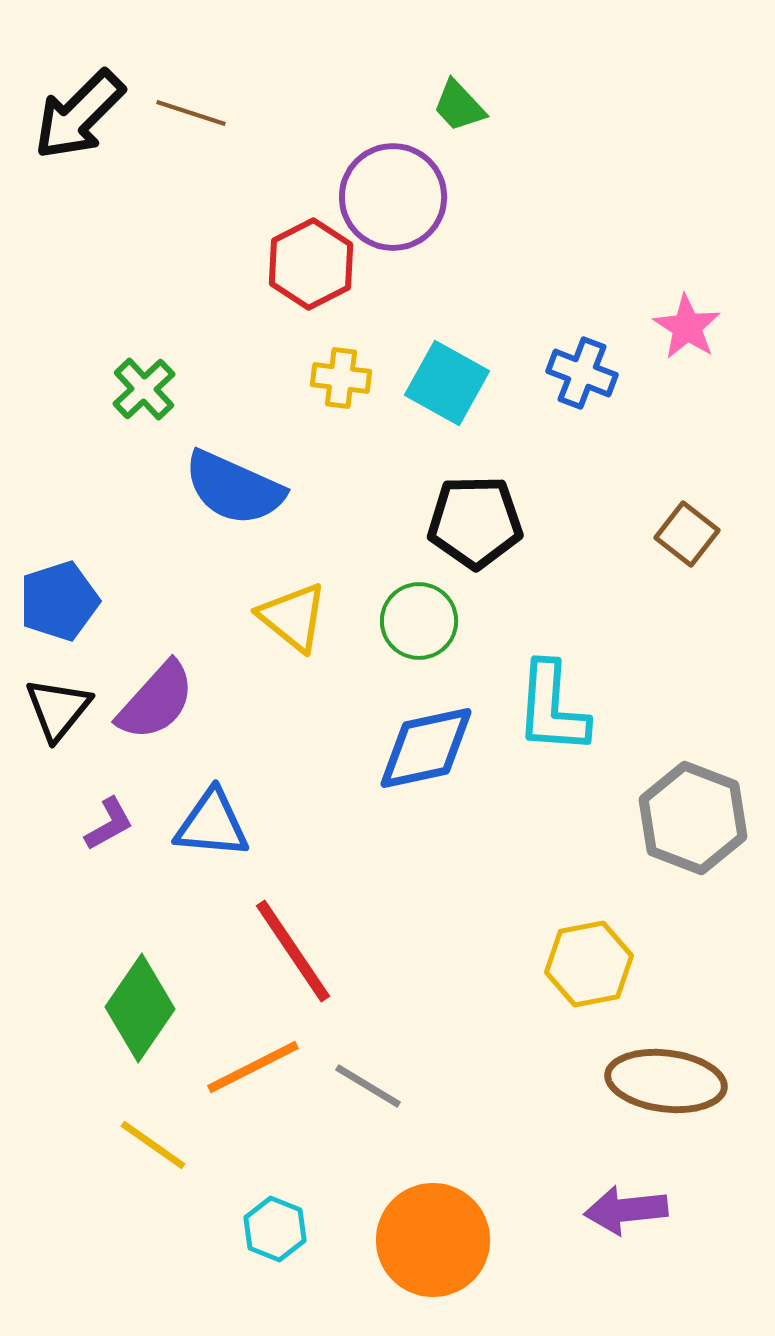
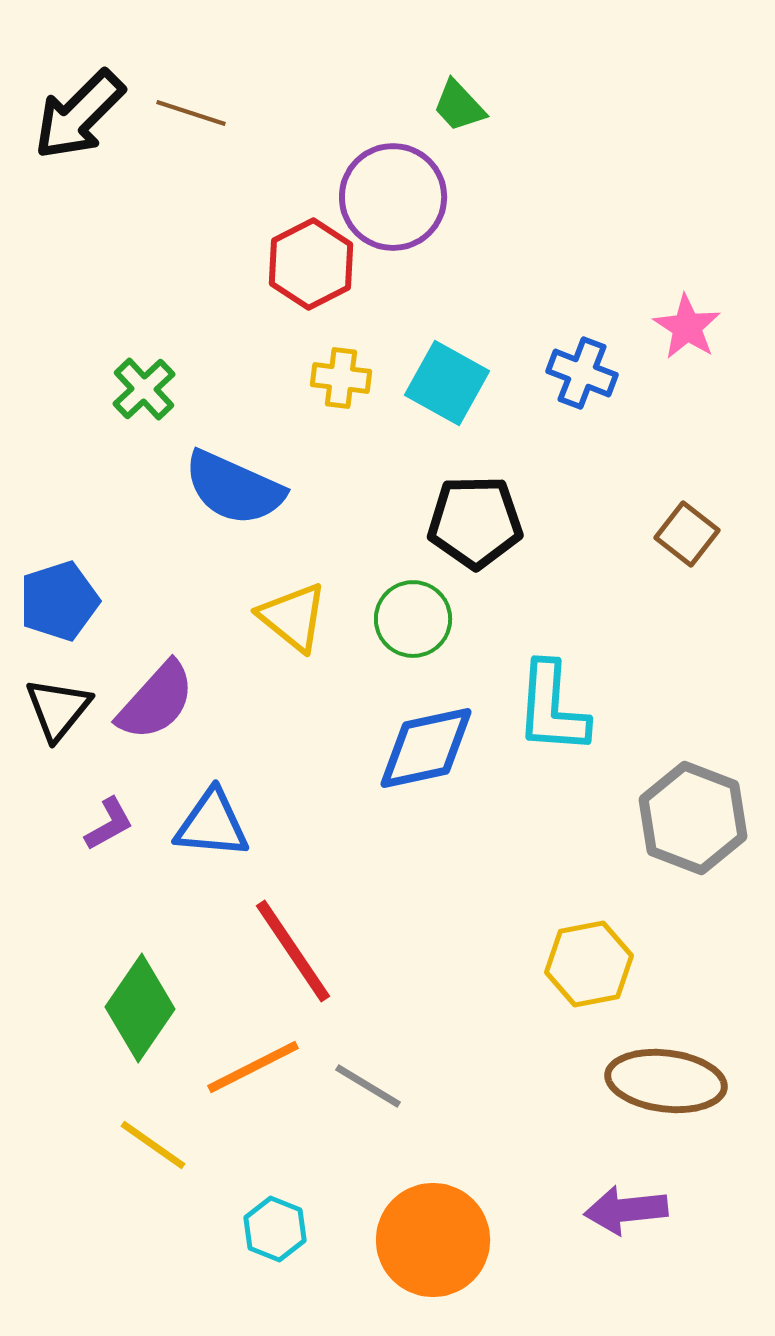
green circle: moved 6 px left, 2 px up
